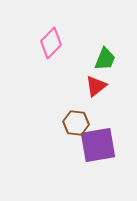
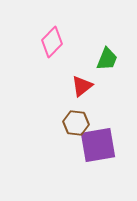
pink diamond: moved 1 px right, 1 px up
green trapezoid: moved 2 px right
red triangle: moved 14 px left
